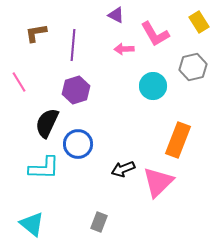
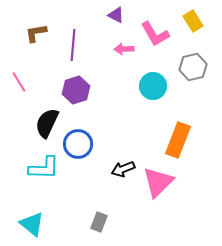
yellow rectangle: moved 6 px left, 1 px up
